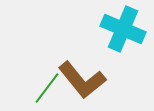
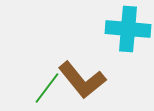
cyan cross: moved 5 px right; rotated 18 degrees counterclockwise
